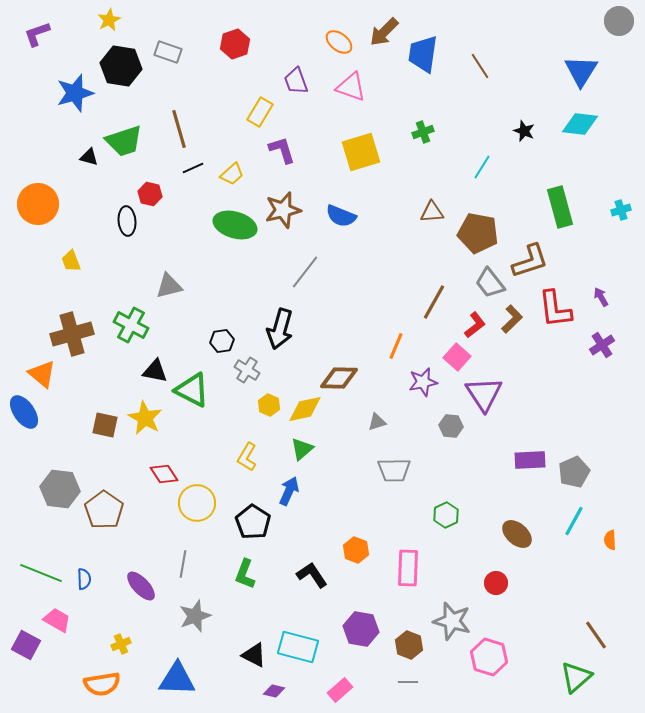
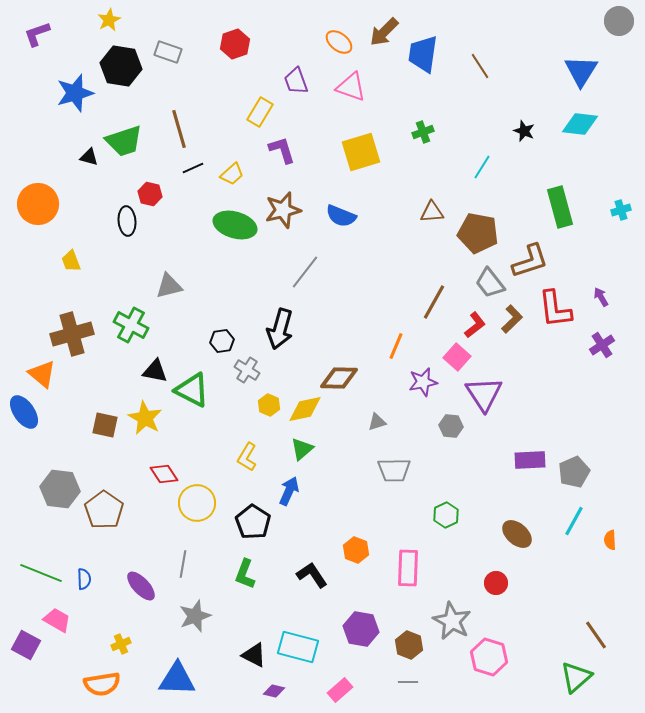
gray star at (452, 621): rotated 12 degrees clockwise
